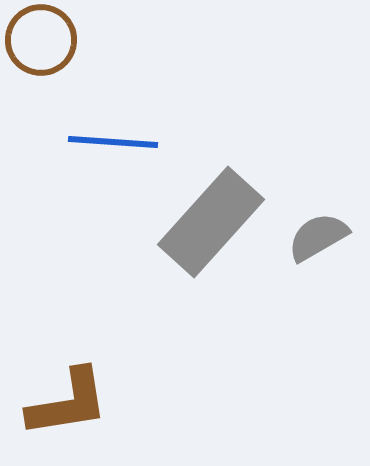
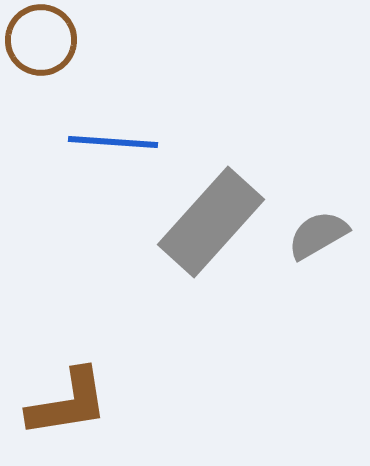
gray semicircle: moved 2 px up
